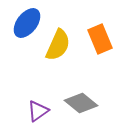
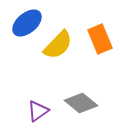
blue ellipse: rotated 12 degrees clockwise
yellow semicircle: rotated 20 degrees clockwise
